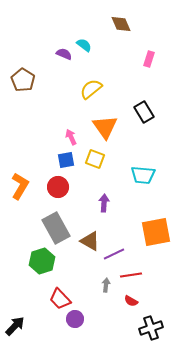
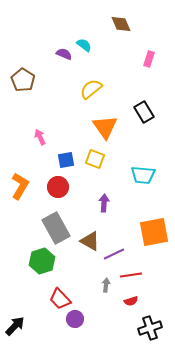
pink arrow: moved 31 px left
orange square: moved 2 px left
red semicircle: rotated 48 degrees counterclockwise
black cross: moved 1 px left
